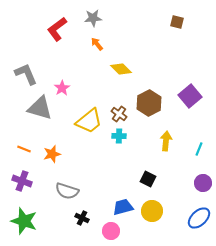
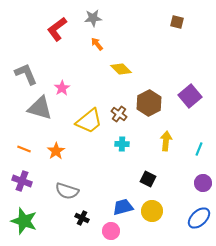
cyan cross: moved 3 px right, 8 px down
orange star: moved 4 px right, 3 px up; rotated 18 degrees counterclockwise
